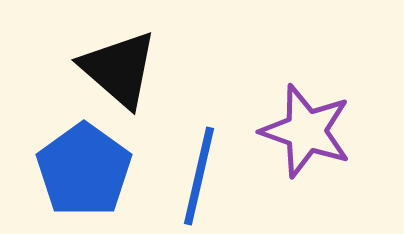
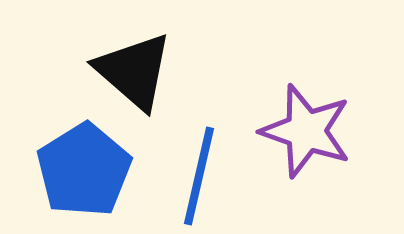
black triangle: moved 15 px right, 2 px down
blue pentagon: rotated 4 degrees clockwise
